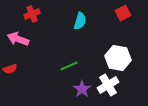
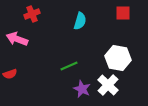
red square: rotated 28 degrees clockwise
pink arrow: moved 1 px left
red semicircle: moved 5 px down
white cross: rotated 15 degrees counterclockwise
purple star: rotated 12 degrees counterclockwise
